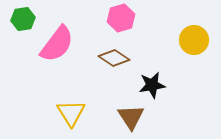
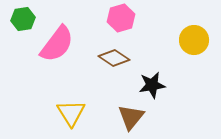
brown triangle: rotated 12 degrees clockwise
